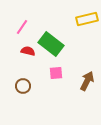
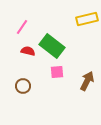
green rectangle: moved 1 px right, 2 px down
pink square: moved 1 px right, 1 px up
